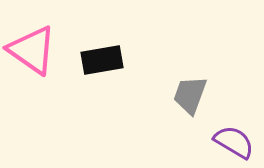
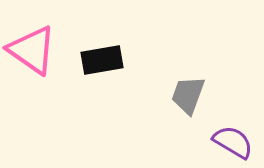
gray trapezoid: moved 2 px left
purple semicircle: moved 1 px left
